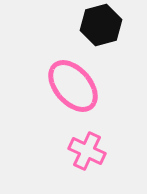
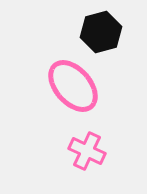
black hexagon: moved 7 px down
